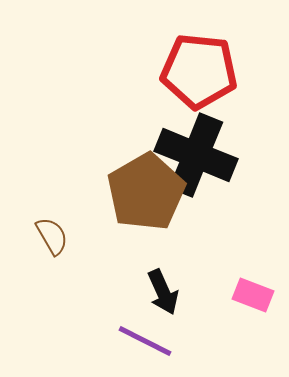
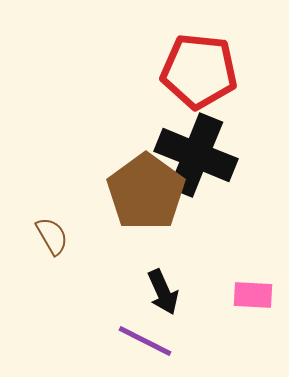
brown pentagon: rotated 6 degrees counterclockwise
pink rectangle: rotated 18 degrees counterclockwise
